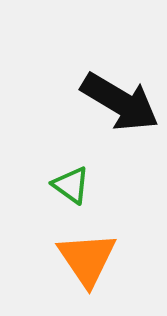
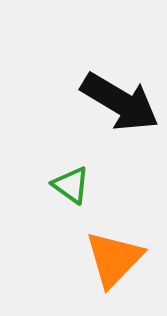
orange triangle: moved 27 px right; rotated 18 degrees clockwise
